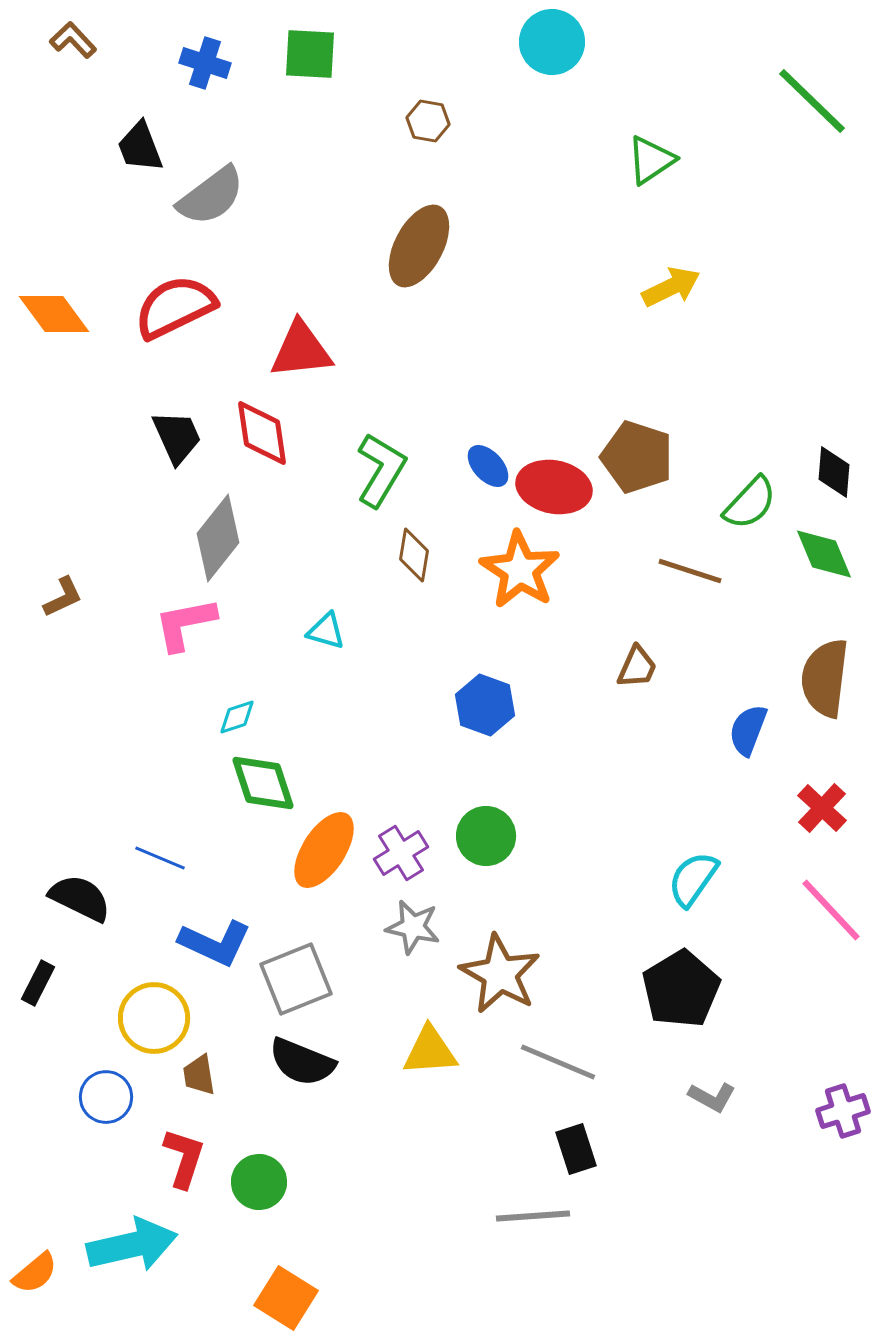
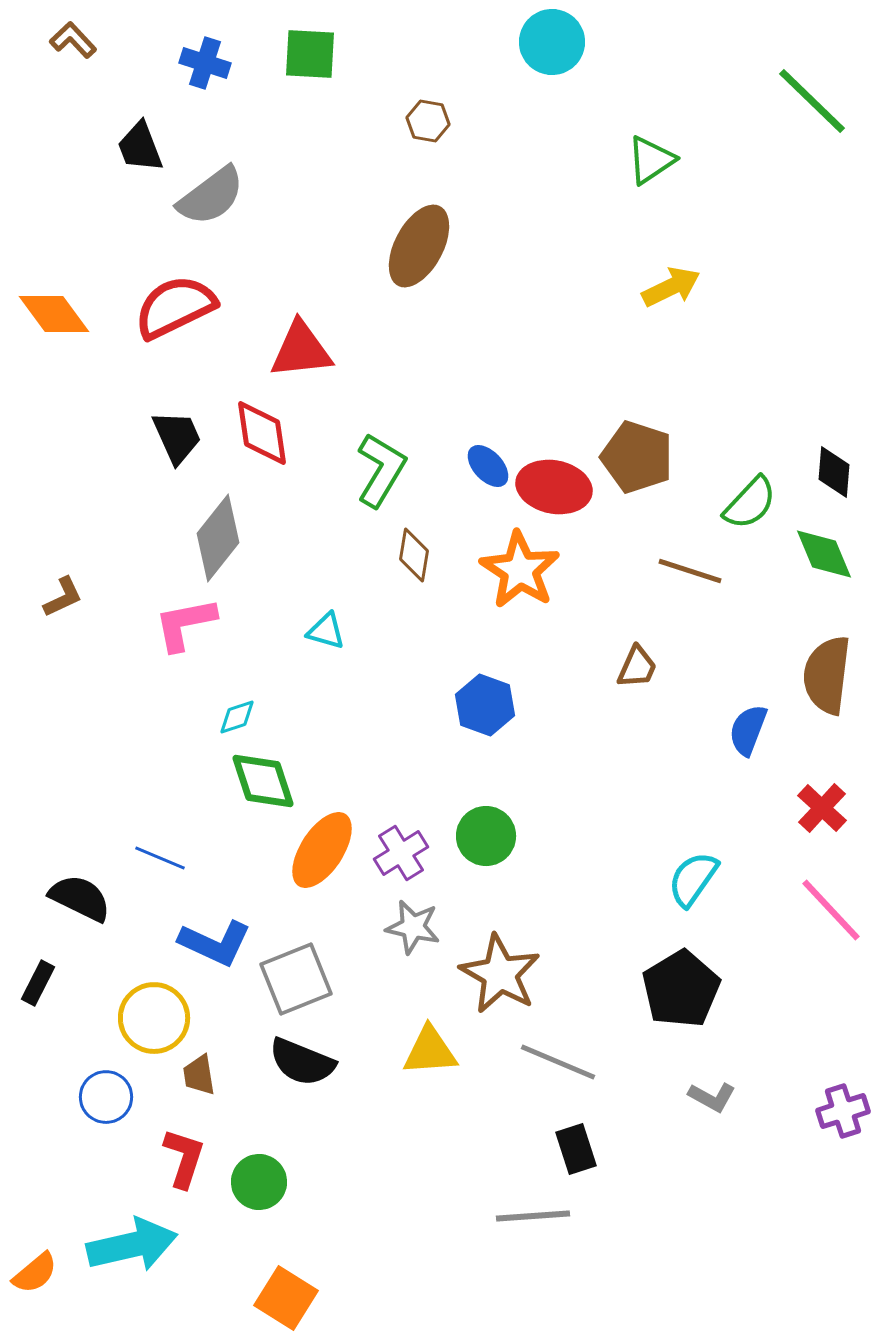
brown semicircle at (825, 678): moved 2 px right, 3 px up
green diamond at (263, 783): moved 2 px up
orange ellipse at (324, 850): moved 2 px left
